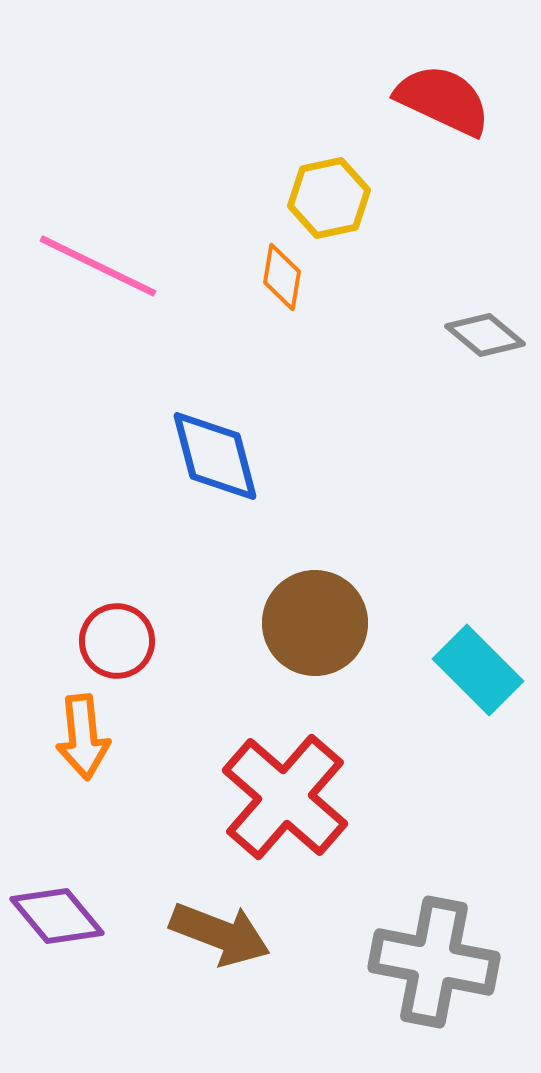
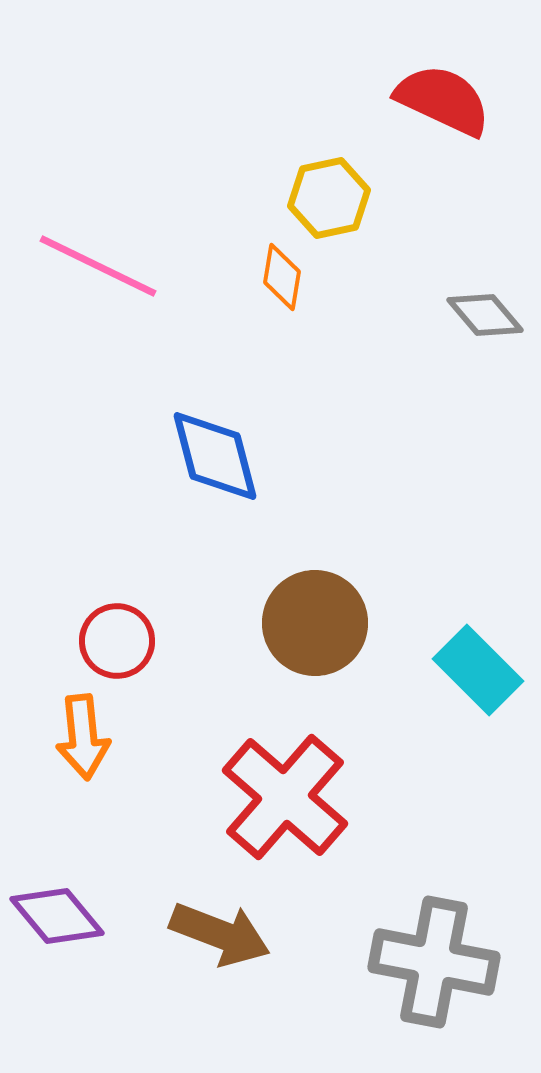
gray diamond: moved 20 px up; rotated 10 degrees clockwise
